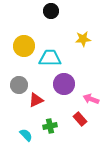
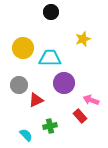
black circle: moved 1 px down
yellow star: rotated 14 degrees counterclockwise
yellow circle: moved 1 px left, 2 px down
purple circle: moved 1 px up
pink arrow: moved 1 px down
red rectangle: moved 3 px up
